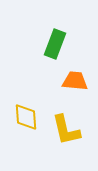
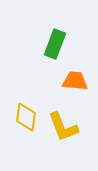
yellow diamond: rotated 12 degrees clockwise
yellow L-shape: moved 3 px left, 3 px up; rotated 8 degrees counterclockwise
